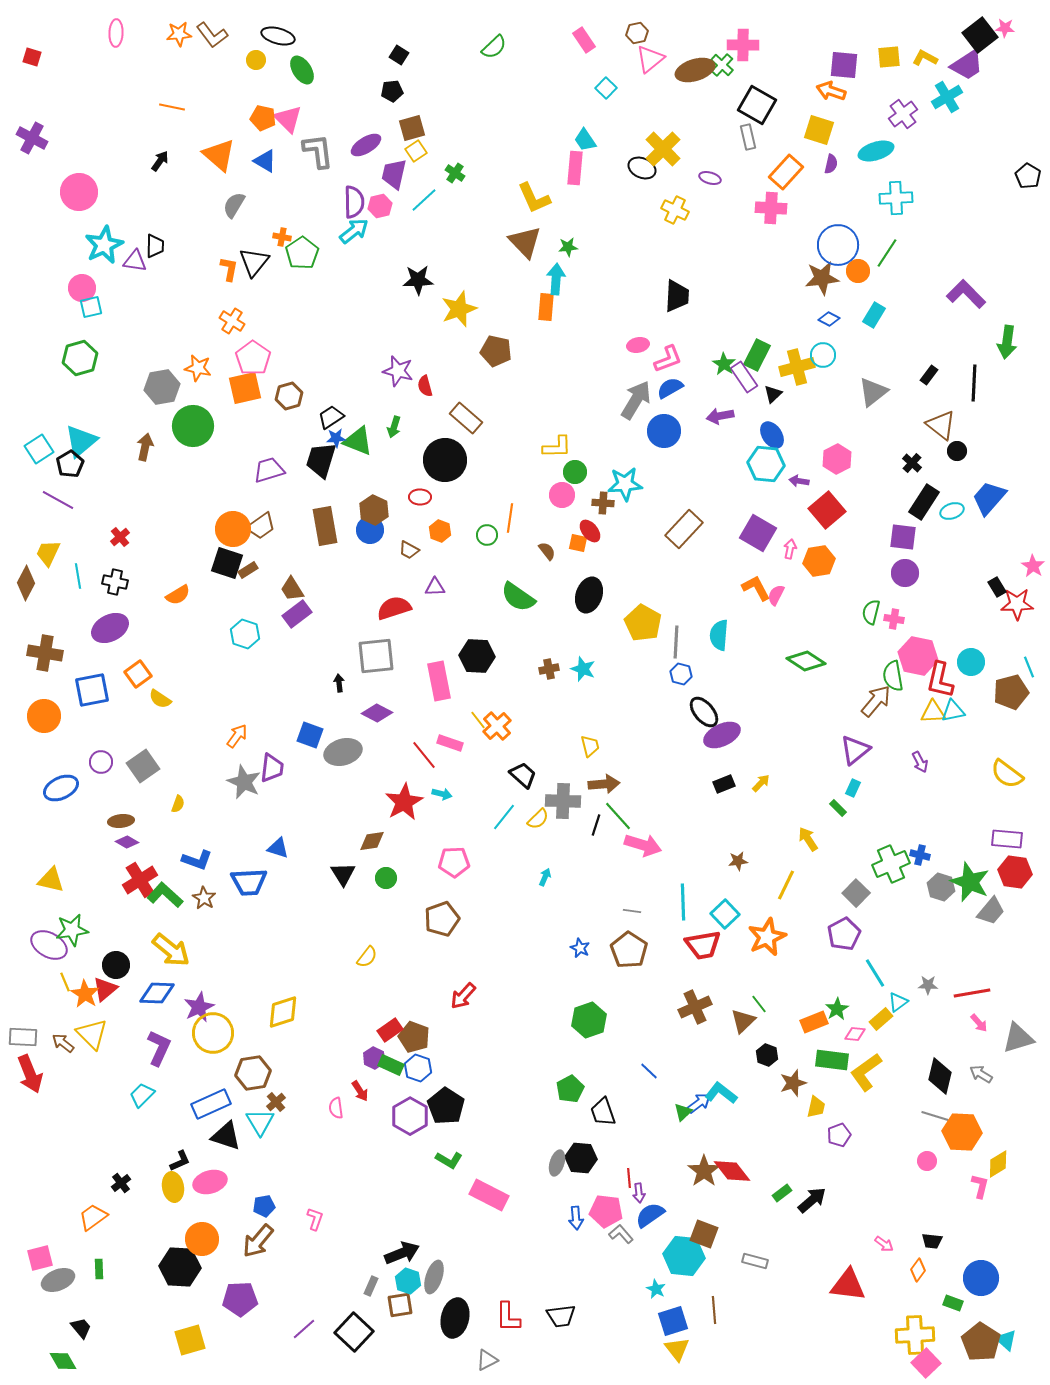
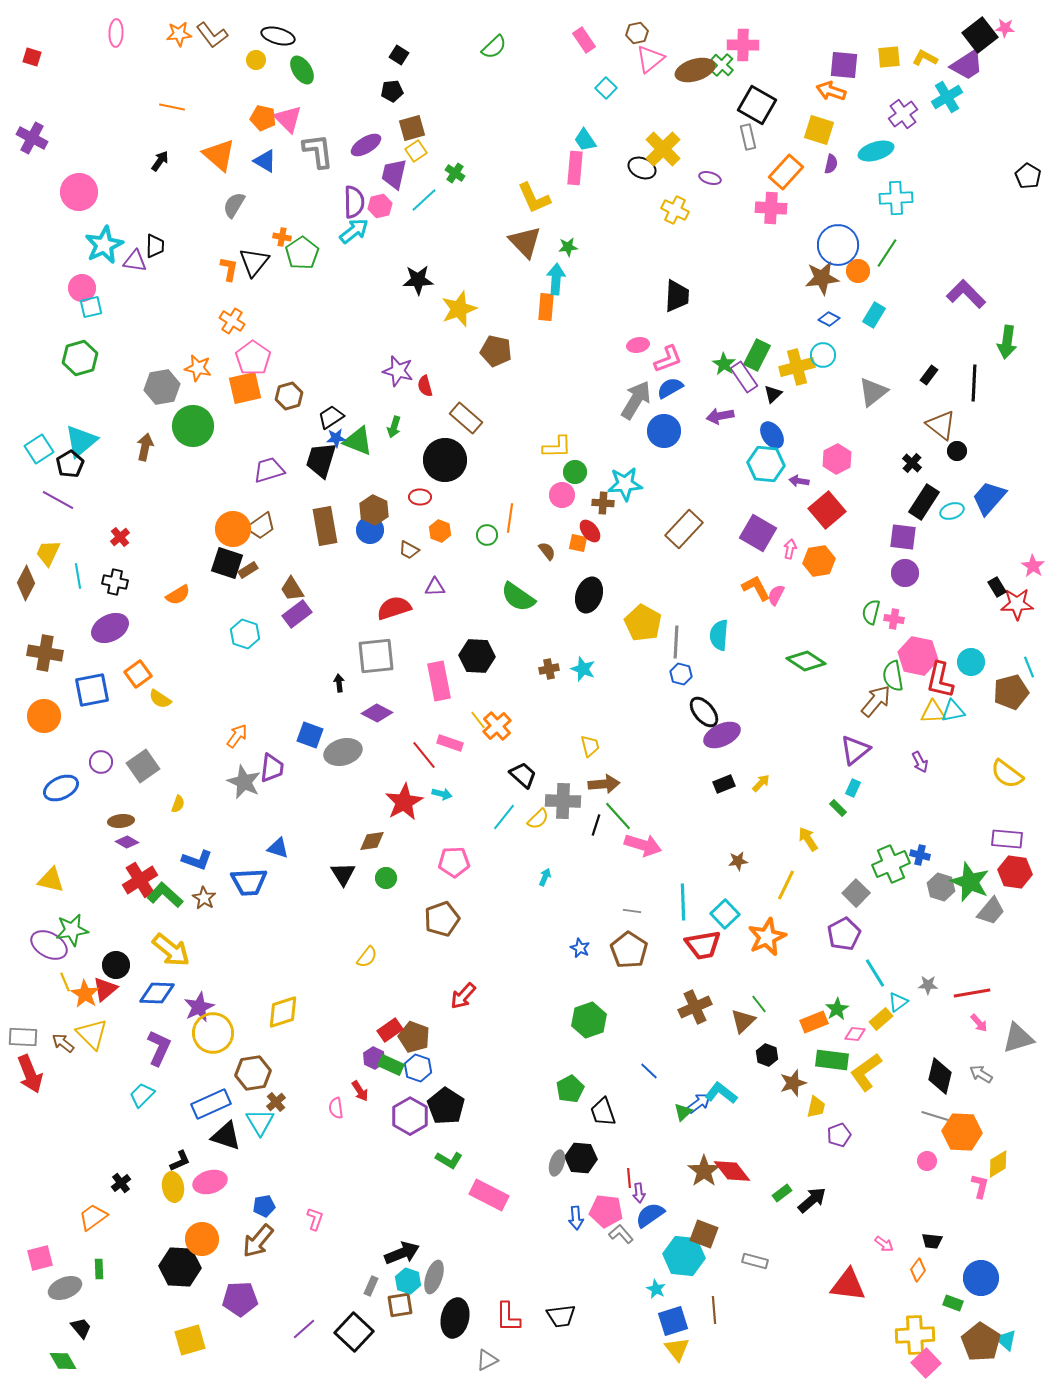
gray ellipse at (58, 1280): moved 7 px right, 8 px down
